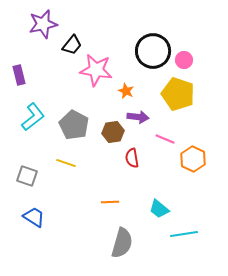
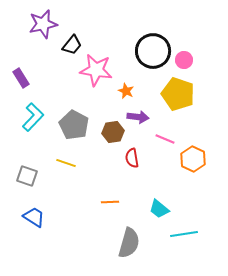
purple rectangle: moved 2 px right, 3 px down; rotated 18 degrees counterclockwise
cyan L-shape: rotated 8 degrees counterclockwise
gray semicircle: moved 7 px right
